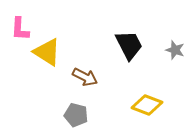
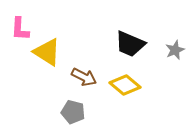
black trapezoid: moved 1 px right, 1 px up; rotated 140 degrees clockwise
gray star: rotated 30 degrees clockwise
brown arrow: moved 1 px left
yellow diamond: moved 22 px left, 20 px up; rotated 20 degrees clockwise
gray pentagon: moved 3 px left, 3 px up
